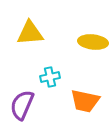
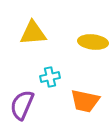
yellow triangle: moved 3 px right
